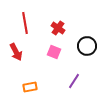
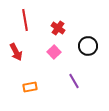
red line: moved 3 px up
black circle: moved 1 px right
pink square: rotated 24 degrees clockwise
purple line: rotated 63 degrees counterclockwise
